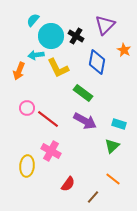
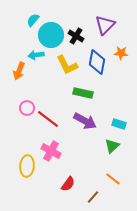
cyan circle: moved 1 px up
orange star: moved 3 px left, 3 px down; rotated 24 degrees counterclockwise
yellow L-shape: moved 9 px right, 3 px up
green rectangle: rotated 24 degrees counterclockwise
